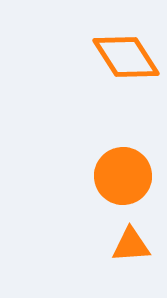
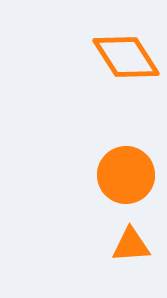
orange circle: moved 3 px right, 1 px up
